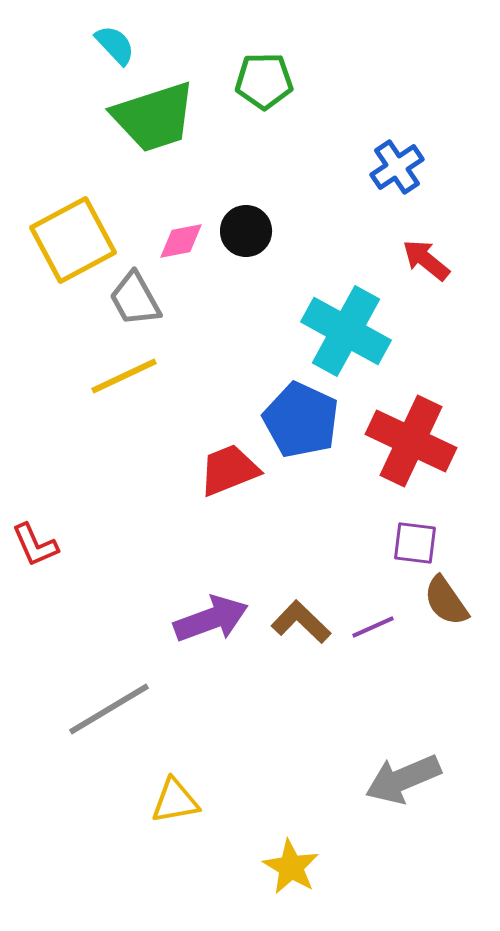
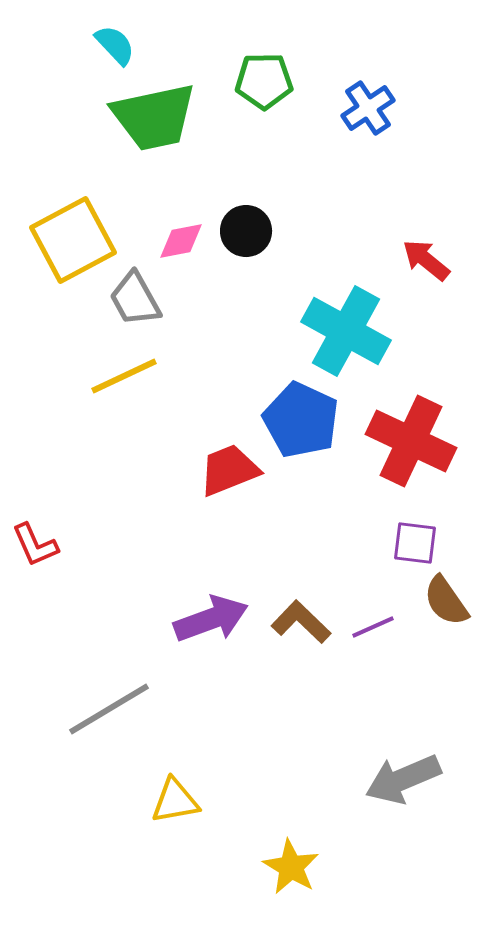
green trapezoid: rotated 6 degrees clockwise
blue cross: moved 29 px left, 59 px up
